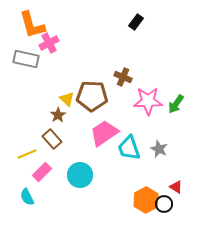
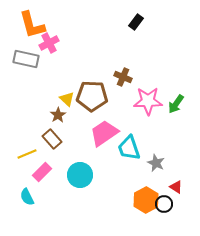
gray star: moved 3 px left, 14 px down
